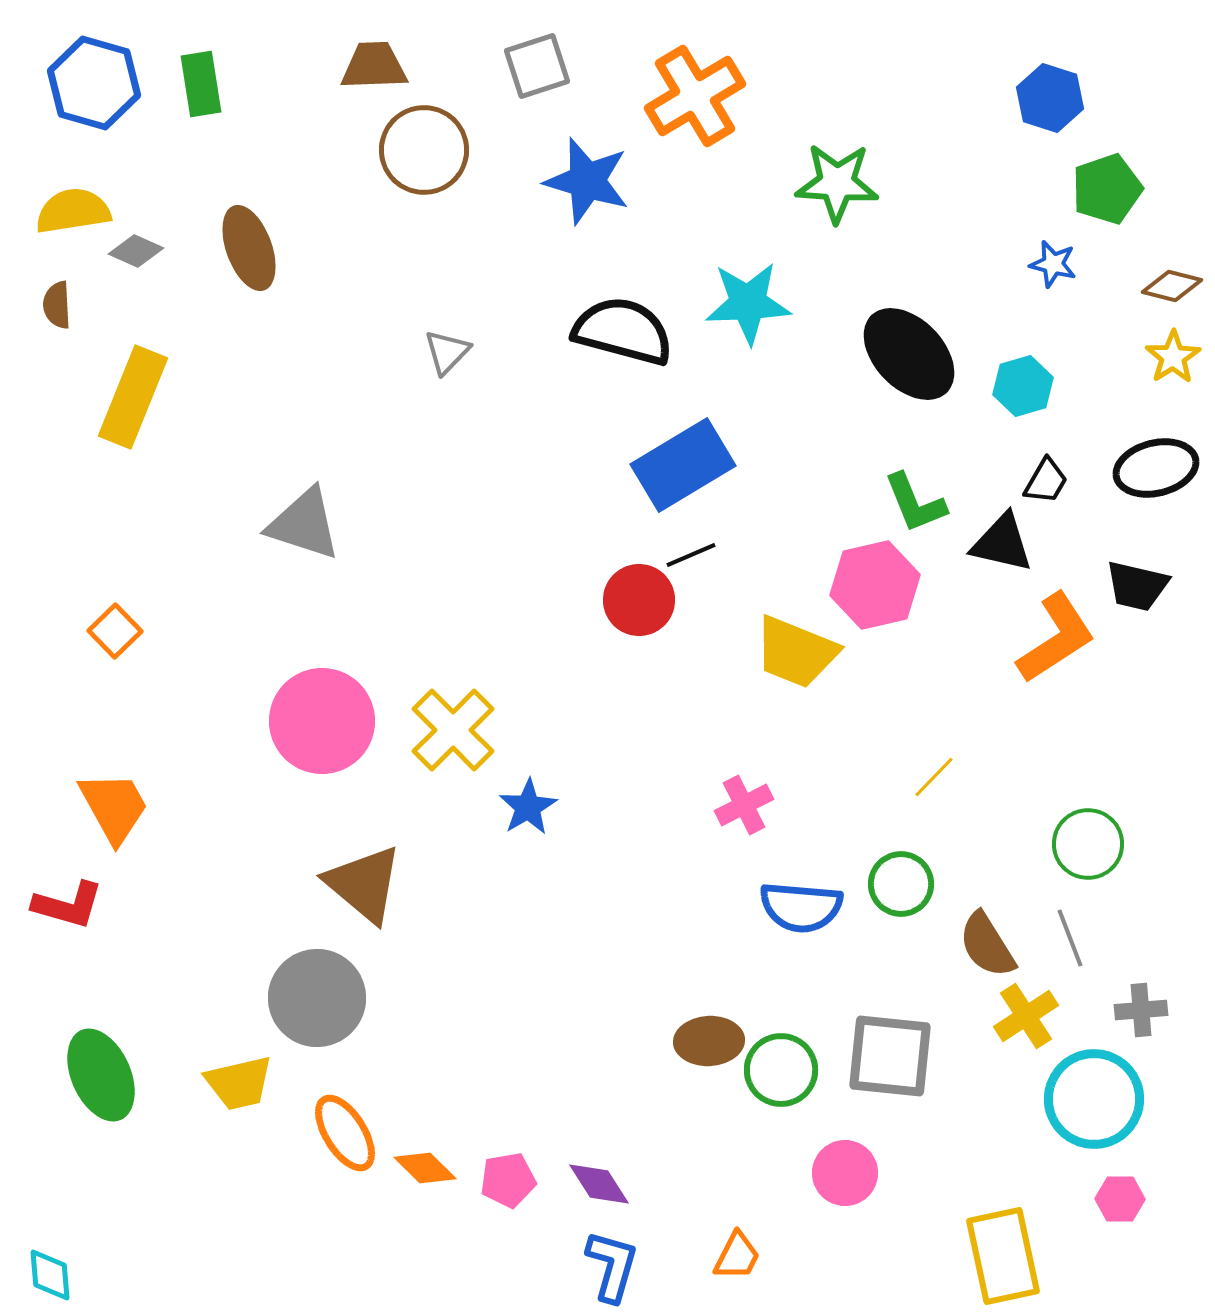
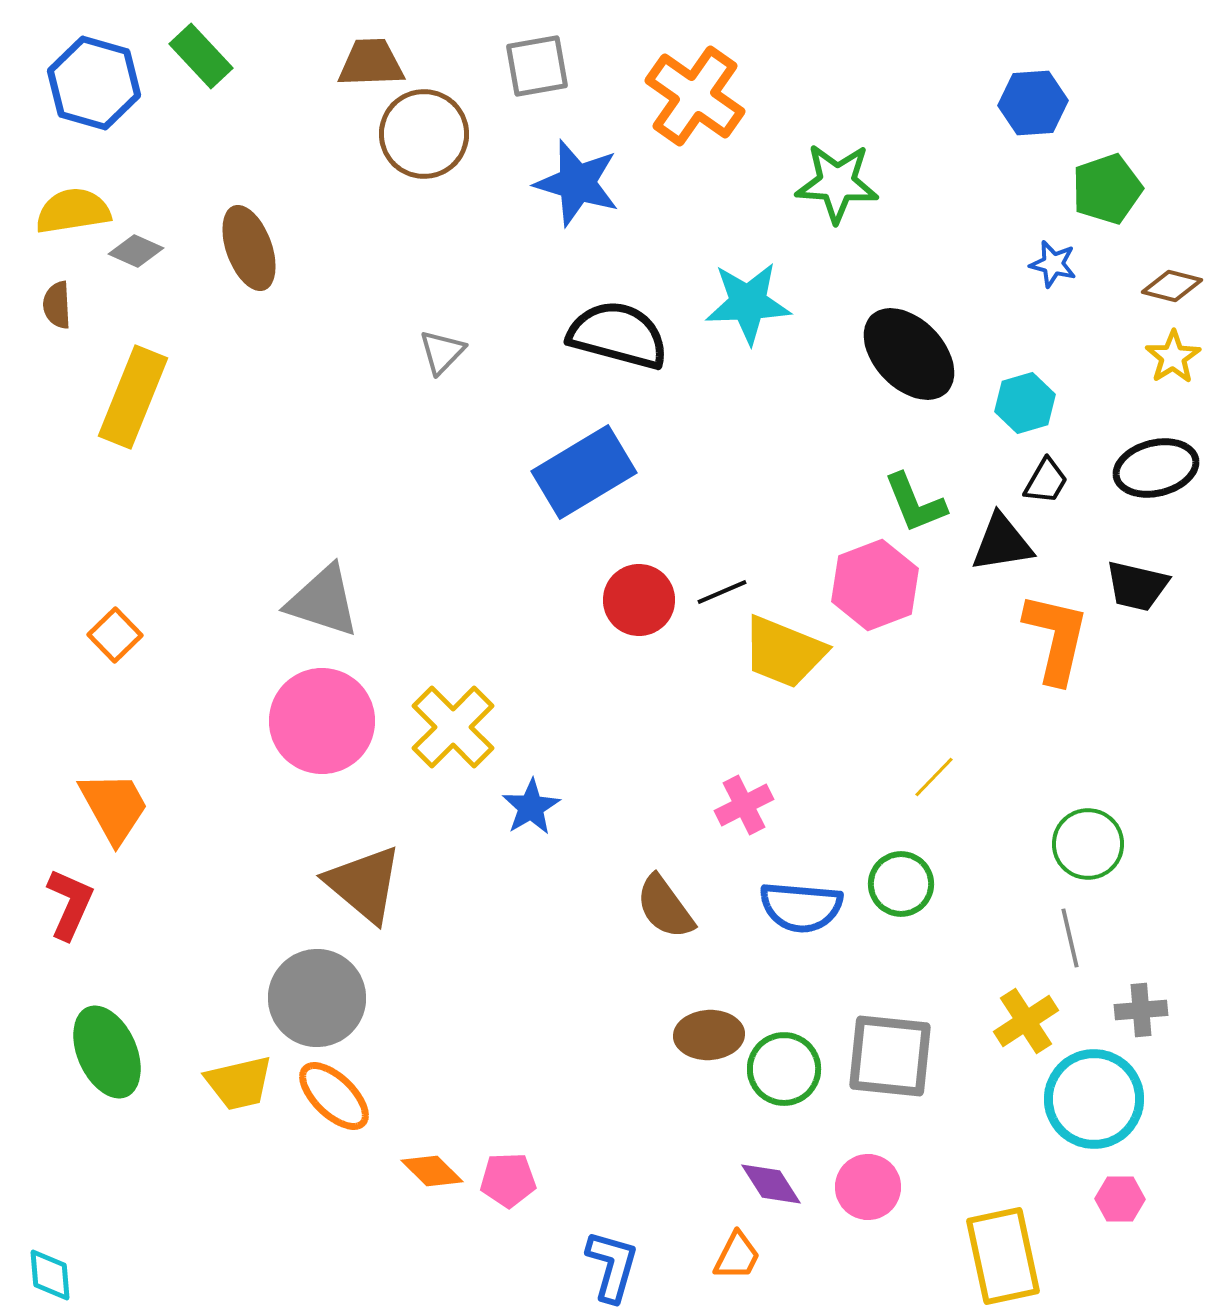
brown trapezoid at (374, 66): moved 3 px left, 3 px up
gray square at (537, 66): rotated 8 degrees clockwise
green rectangle at (201, 84): moved 28 px up; rotated 34 degrees counterclockwise
orange cross at (695, 96): rotated 24 degrees counterclockwise
blue hexagon at (1050, 98): moved 17 px left, 5 px down; rotated 22 degrees counterclockwise
brown circle at (424, 150): moved 16 px up
blue star at (587, 181): moved 10 px left, 2 px down
black semicircle at (623, 331): moved 5 px left, 4 px down
gray triangle at (447, 352): moved 5 px left
cyan hexagon at (1023, 386): moved 2 px right, 17 px down
blue rectangle at (683, 465): moved 99 px left, 7 px down
gray triangle at (304, 524): moved 19 px right, 77 px down
black triangle at (1002, 543): rotated 22 degrees counterclockwise
black line at (691, 555): moved 31 px right, 37 px down
pink hexagon at (875, 585): rotated 8 degrees counterclockwise
orange square at (115, 631): moved 4 px down
orange L-shape at (1056, 638): rotated 44 degrees counterclockwise
yellow trapezoid at (796, 652): moved 12 px left
yellow cross at (453, 730): moved 3 px up
blue star at (528, 807): moved 3 px right
red L-shape at (68, 905): moved 2 px right, 1 px up; rotated 82 degrees counterclockwise
gray line at (1070, 938): rotated 8 degrees clockwise
brown semicircle at (987, 945): moved 322 px left, 38 px up; rotated 4 degrees counterclockwise
yellow cross at (1026, 1016): moved 5 px down
brown ellipse at (709, 1041): moved 6 px up
green circle at (781, 1070): moved 3 px right, 1 px up
green ellipse at (101, 1075): moved 6 px right, 23 px up
orange ellipse at (345, 1133): moved 11 px left, 37 px up; rotated 14 degrees counterclockwise
orange diamond at (425, 1168): moved 7 px right, 3 px down
pink circle at (845, 1173): moved 23 px right, 14 px down
pink pentagon at (508, 1180): rotated 8 degrees clockwise
purple diamond at (599, 1184): moved 172 px right
